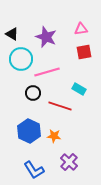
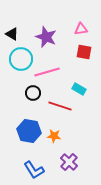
red square: rotated 21 degrees clockwise
blue hexagon: rotated 15 degrees counterclockwise
